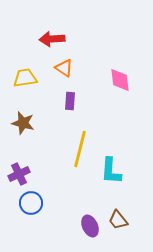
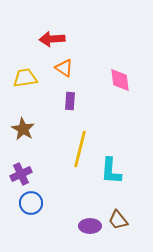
brown star: moved 6 px down; rotated 15 degrees clockwise
purple cross: moved 2 px right
purple ellipse: rotated 65 degrees counterclockwise
